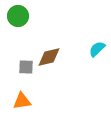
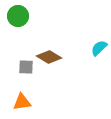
cyan semicircle: moved 2 px right, 1 px up
brown diamond: rotated 45 degrees clockwise
orange triangle: moved 1 px down
